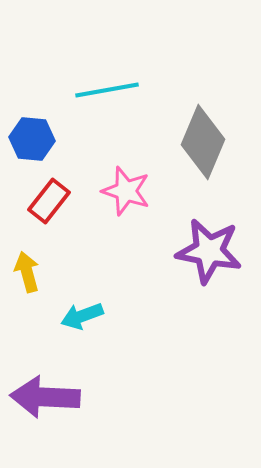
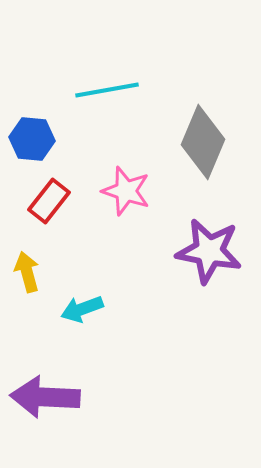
cyan arrow: moved 7 px up
